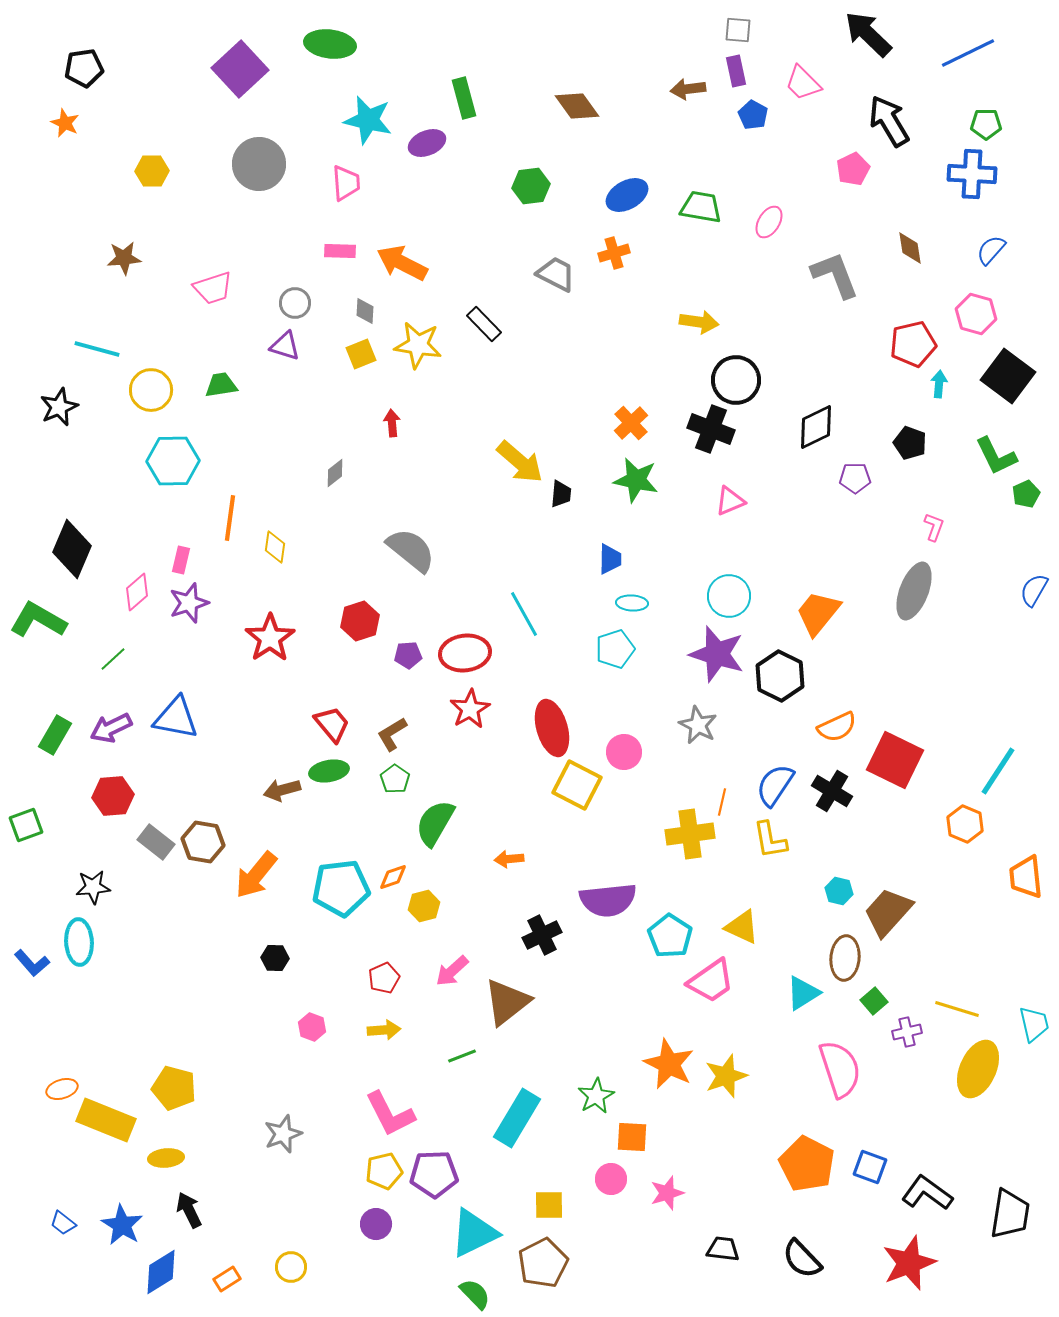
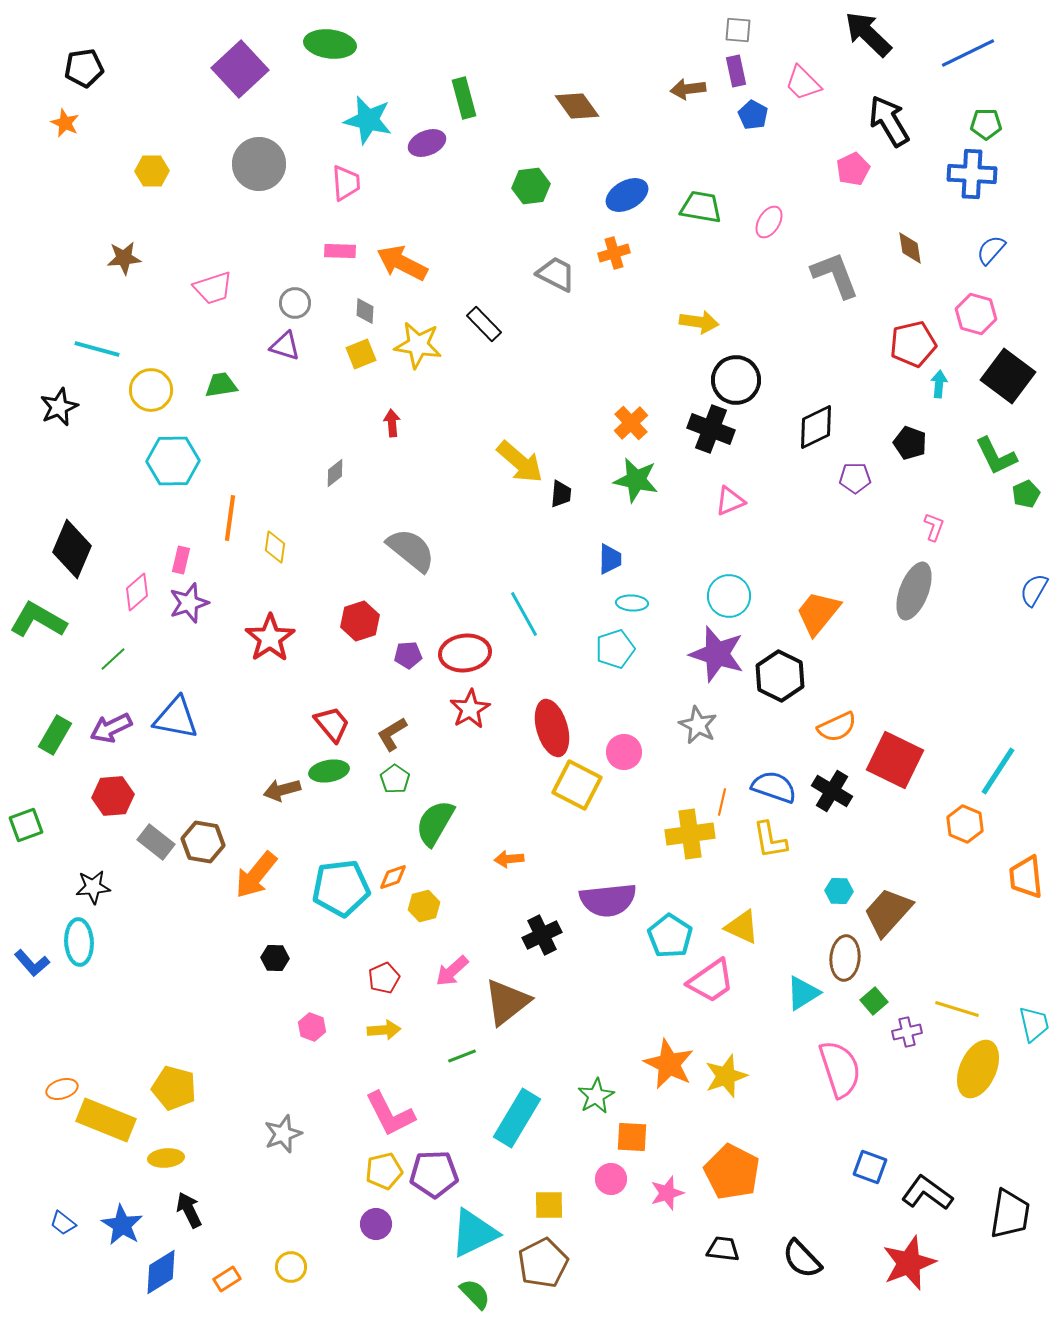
blue semicircle at (775, 785): moved 1 px left, 2 px down; rotated 75 degrees clockwise
cyan hexagon at (839, 891): rotated 12 degrees counterclockwise
orange pentagon at (807, 1164): moved 75 px left, 8 px down
